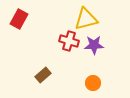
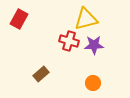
brown rectangle: moved 2 px left, 1 px up
